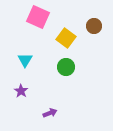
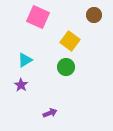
brown circle: moved 11 px up
yellow square: moved 4 px right, 3 px down
cyan triangle: rotated 28 degrees clockwise
purple star: moved 6 px up
